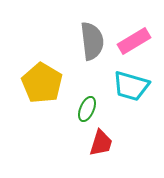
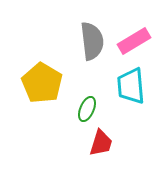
cyan trapezoid: rotated 69 degrees clockwise
